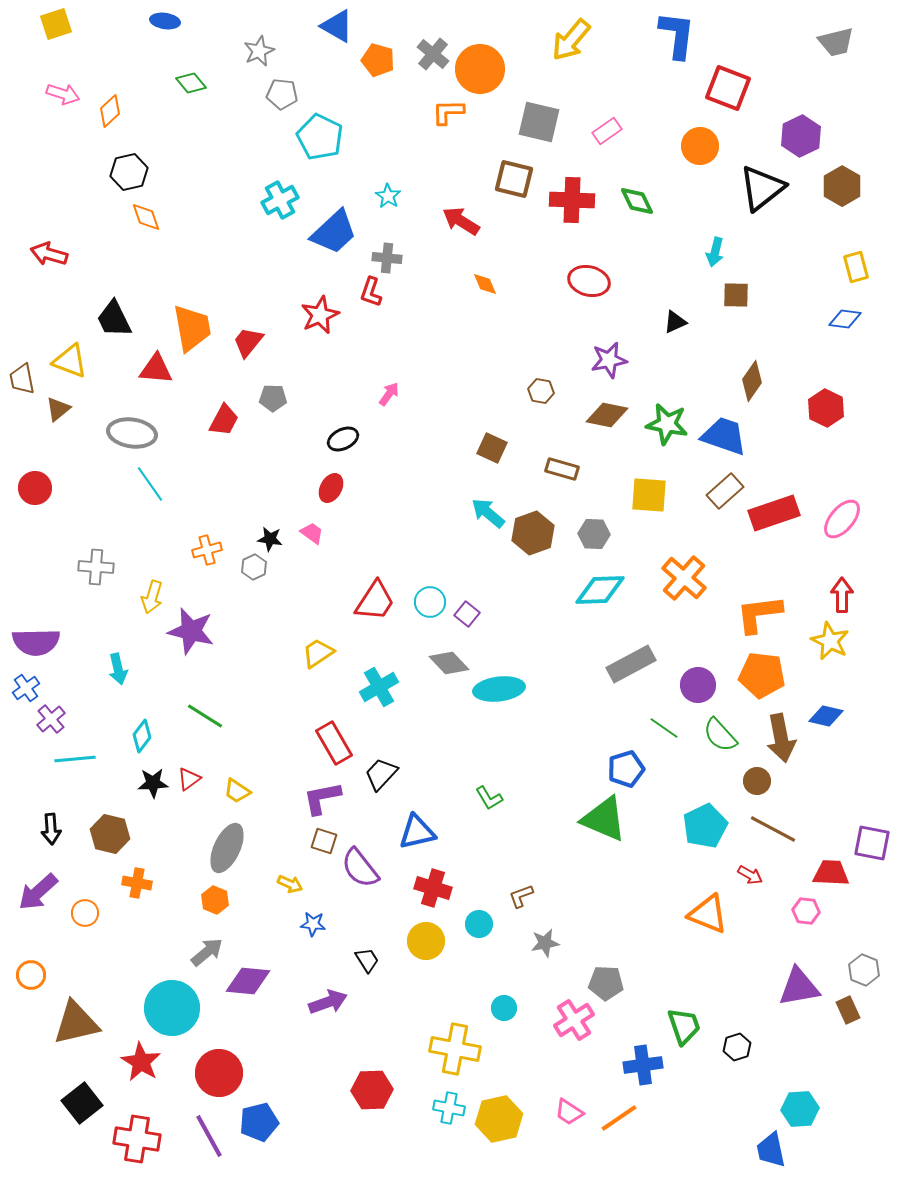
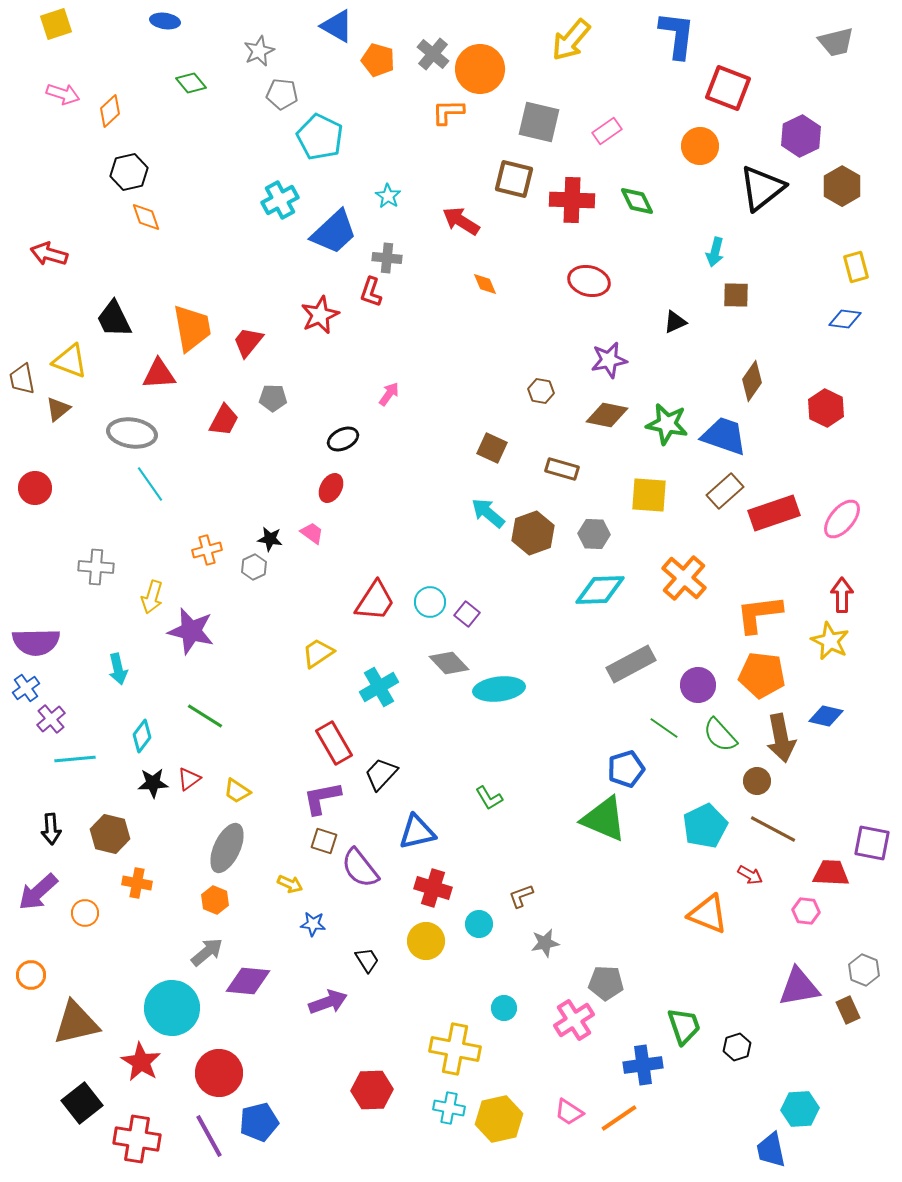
red triangle at (156, 369): moved 3 px right, 5 px down; rotated 9 degrees counterclockwise
